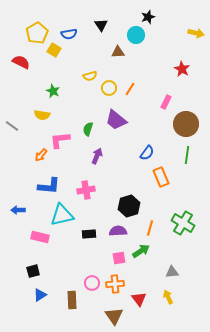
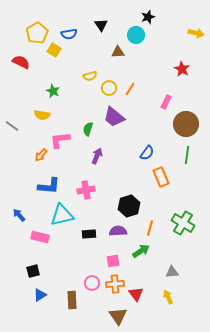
purple trapezoid at (116, 120): moved 2 px left, 3 px up
blue arrow at (18, 210): moved 1 px right, 5 px down; rotated 48 degrees clockwise
pink square at (119, 258): moved 6 px left, 3 px down
red triangle at (139, 299): moved 3 px left, 5 px up
brown triangle at (114, 316): moved 4 px right
